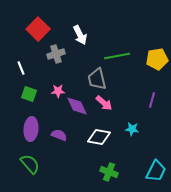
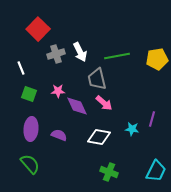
white arrow: moved 17 px down
purple line: moved 19 px down
